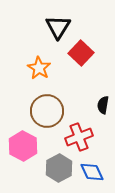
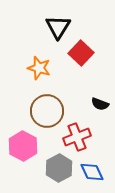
orange star: rotated 15 degrees counterclockwise
black semicircle: moved 3 px left, 1 px up; rotated 78 degrees counterclockwise
red cross: moved 2 px left
